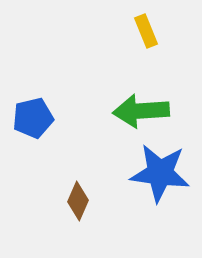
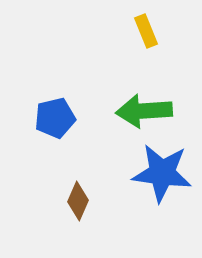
green arrow: moved 3 px right
blue pentagon: moved 22 px right
blue star: moved 2 px right
